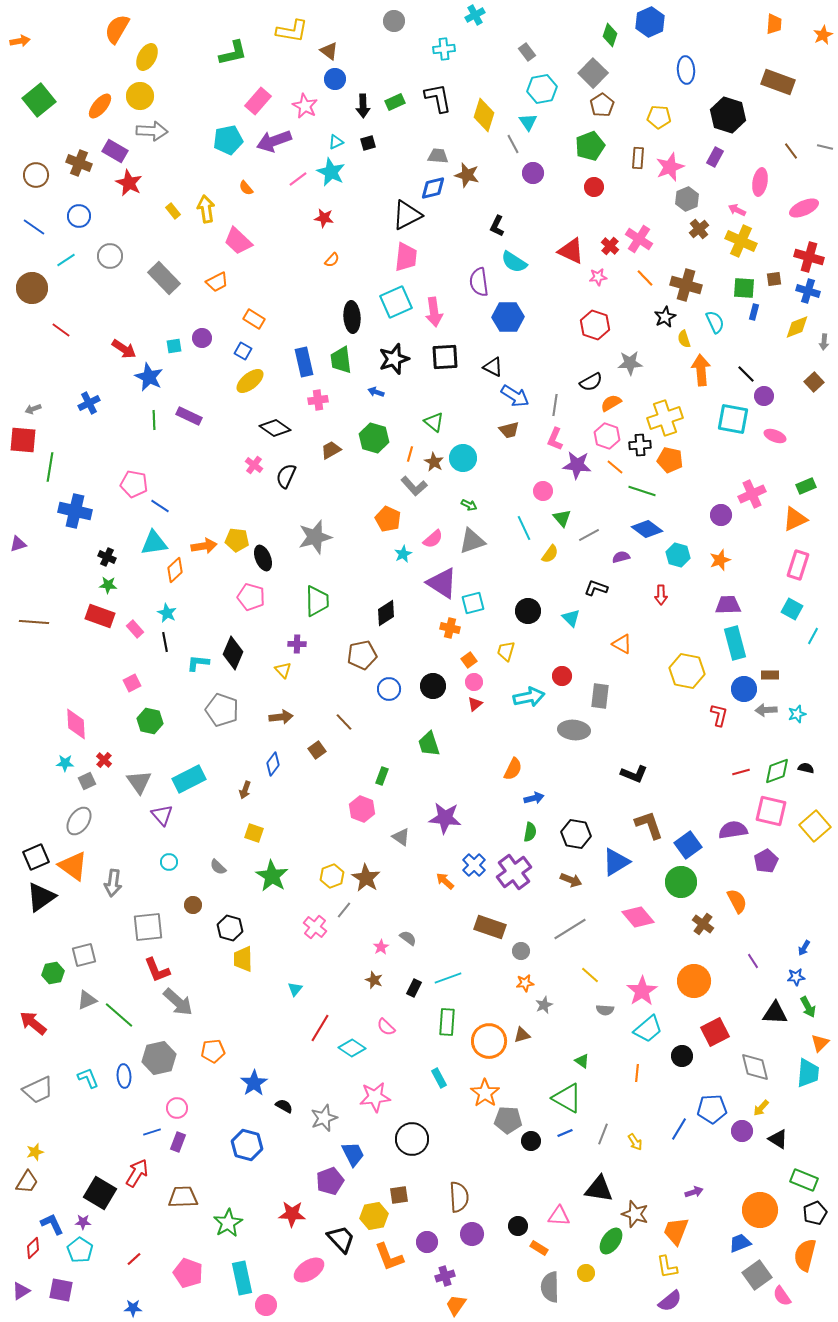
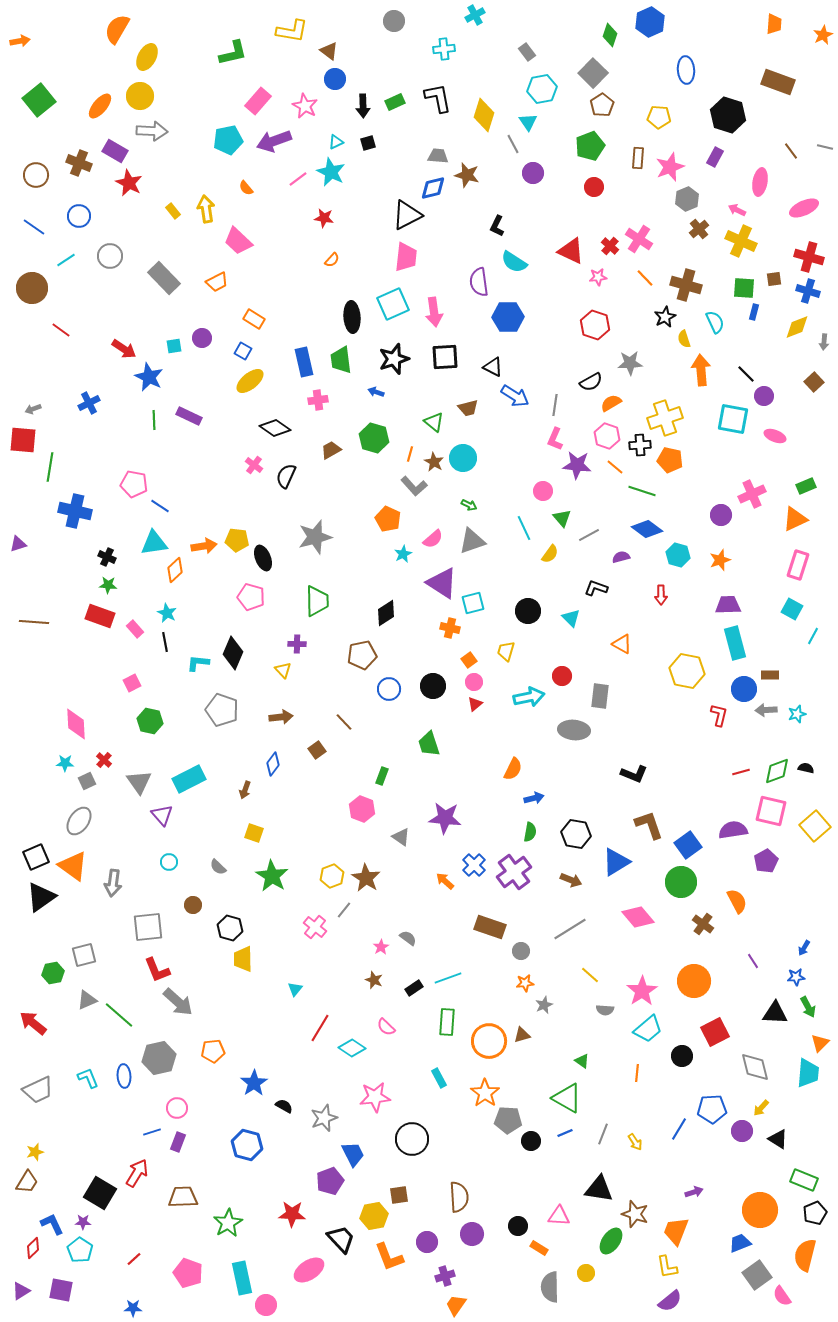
cyan square at (396, 302): moved 3 px left, 2 px down
brown trapezoid at (509, 430): moved 41 px left, 22 px up
black rectangle at (414, 988): rotated 30 degrees clockwise
